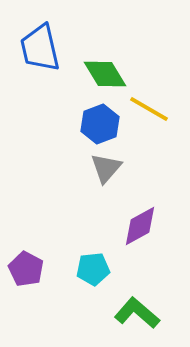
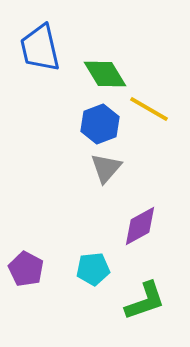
green L-shape: moved 8 px right, 12 px up; rotated 120 degrees clockwise
